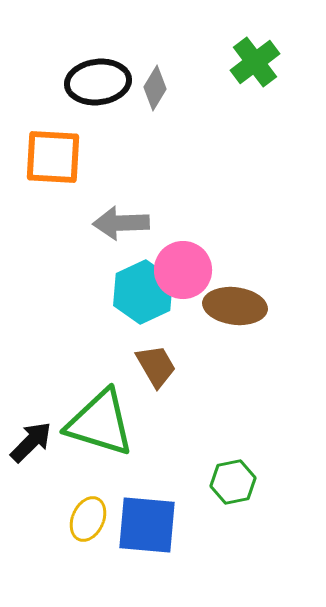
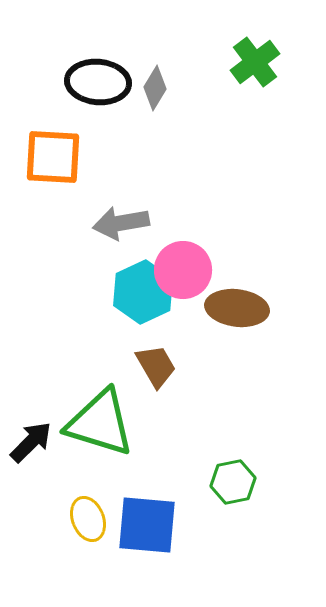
black ellipse: rotated 12 degrees clockwise
gray arrow: rotated 8 degrees counterclockwise
brown ellipse: moved 2 px right, 2 px down
yellow ellipse: rotated 45 degrees counterclockwise
